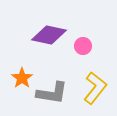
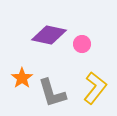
pink circle: moved 1 px left, 2 px up
gray L-shape: rotated 64 degrees clockwise
